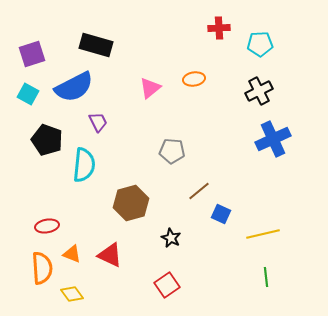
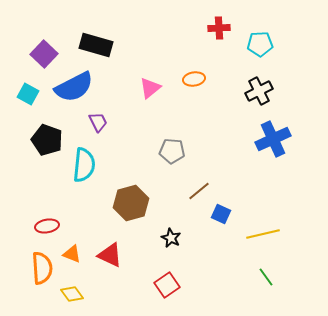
purple square: moved 12 px right; rotated 28 degrees counterclockwise
green line: rotated 30 degrees counterclockwise
